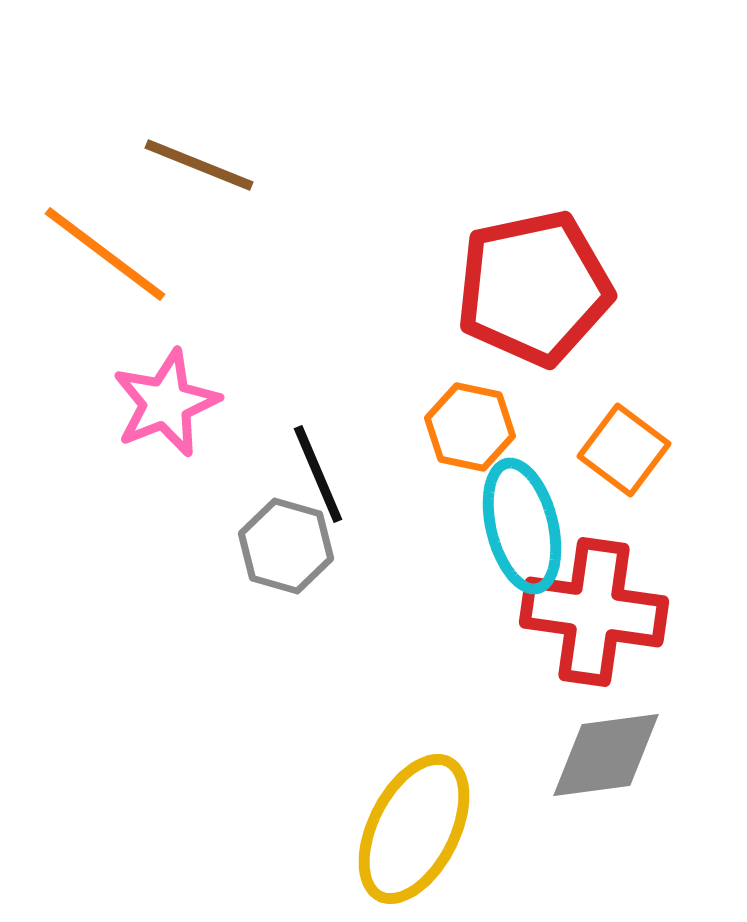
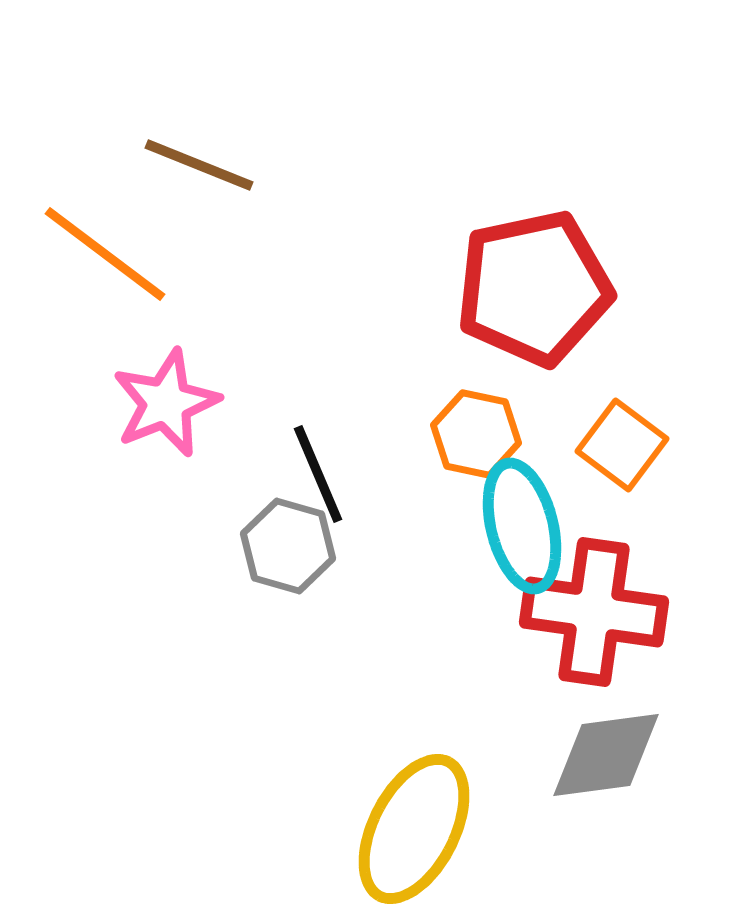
orange hexagon: moved 6 px right, 7 px down
orange square: moved 2 px left, 5 px up
gray hexagon: moved 2 px right
